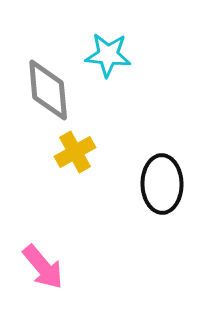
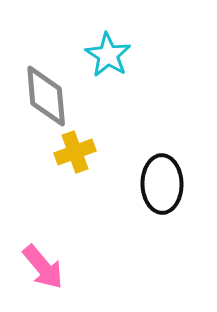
cyan star: rotated 27 degrees clockwise
gray diamond: moved 2 px left, 6 px down
yellow cross: rotated 9 degrees clockwise
